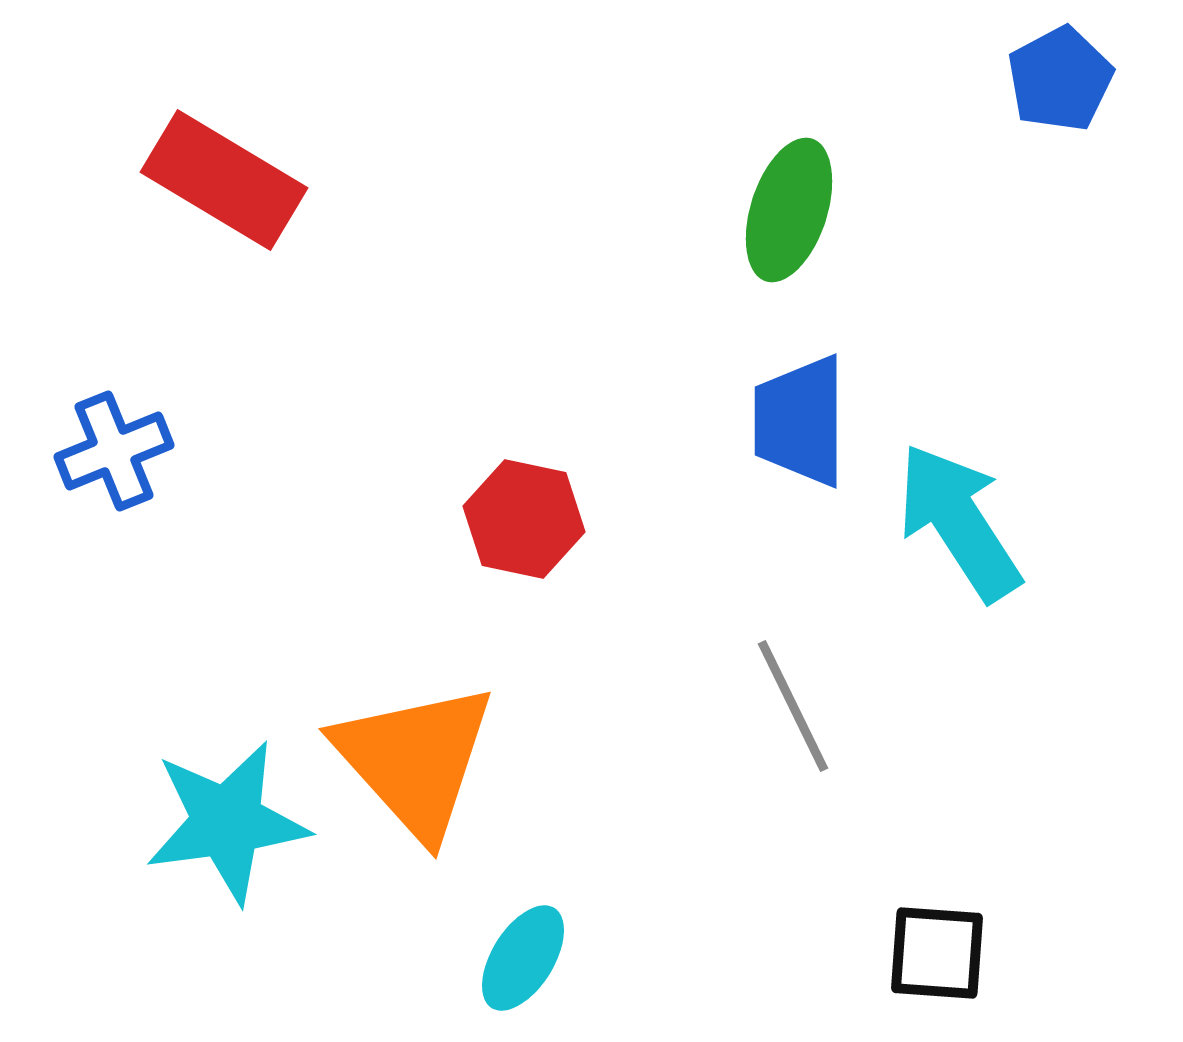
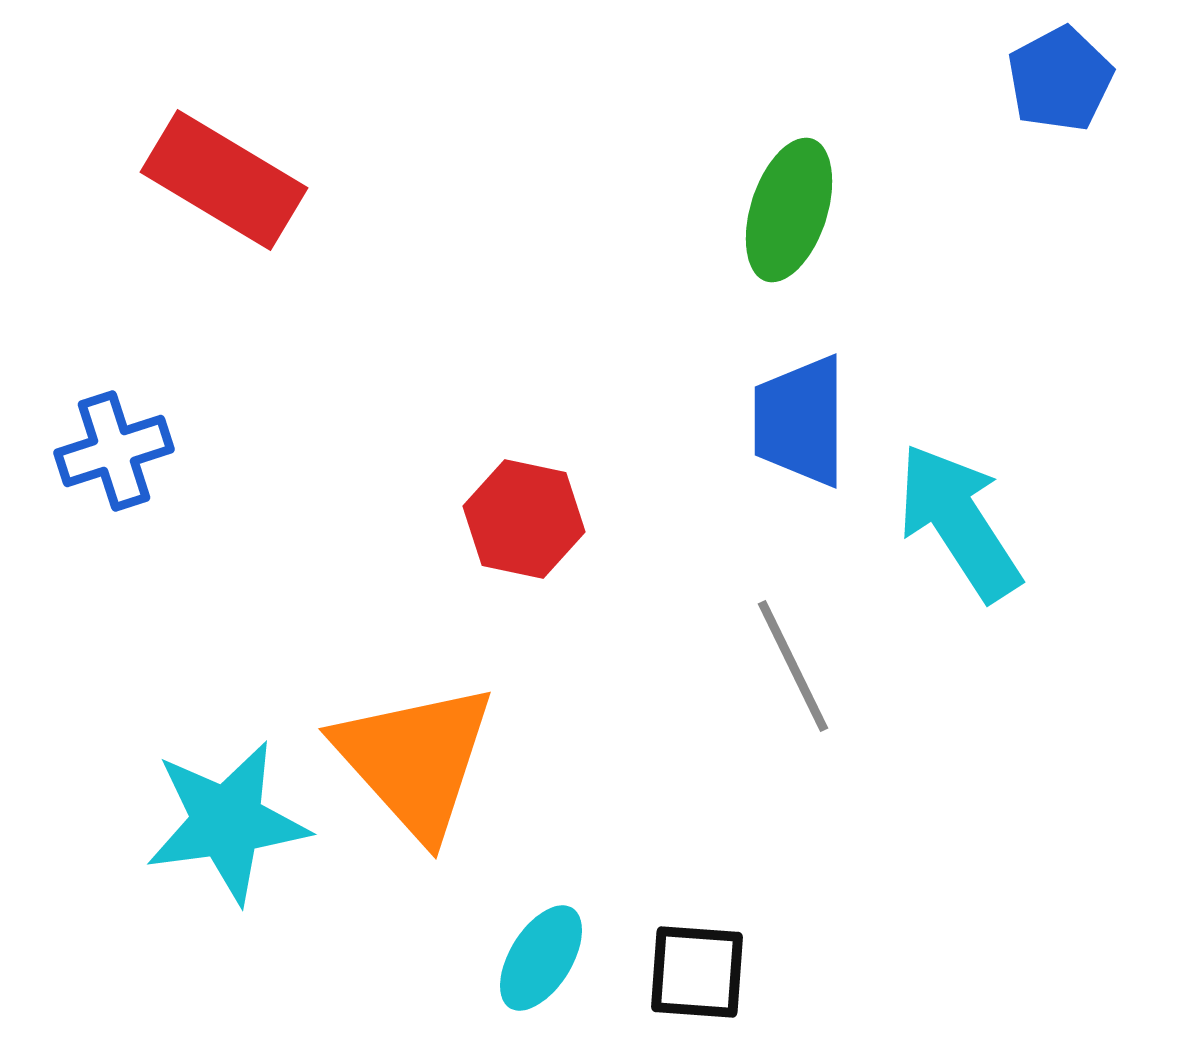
blue cross: rotated 4 degrees clockwise
gray line: moved 40 px up
black square: moved 240 px left, 19 px down
cyan ellipse: moved 18 px right
